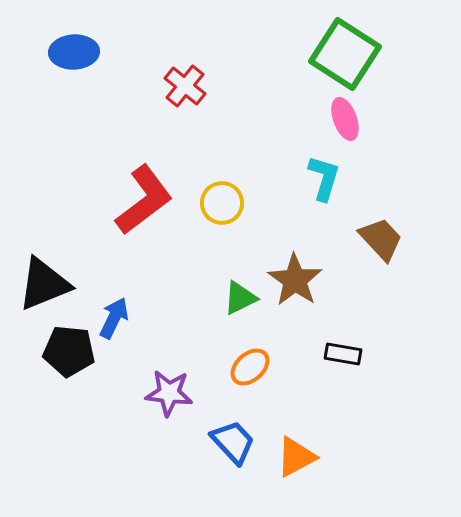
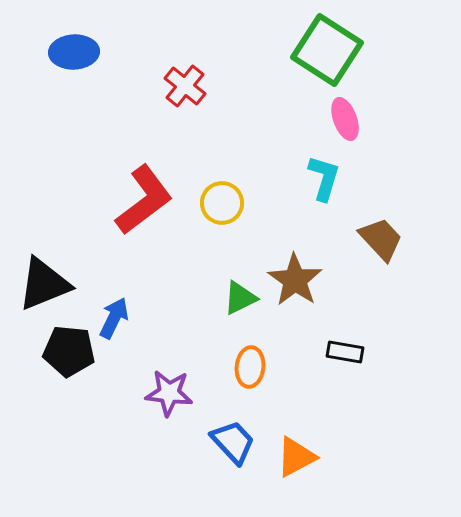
green square: moved 18 px left, 4 px up
black rectangle: moved 2 px right, 2 px up
orange ellipse: rotated 42 degrees counterclockwise
